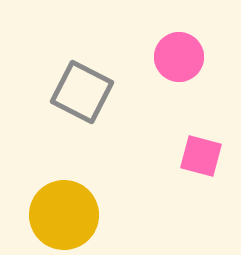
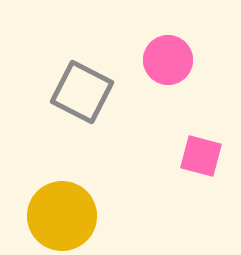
pink circle: moved 11 px left, 3 px down
yellow circle: moved 2 px left, 1 px down
